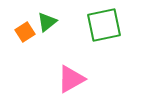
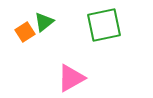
green triangle: moved 3 px left
pink triangle: moved 1 px up
